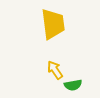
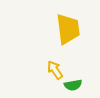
yellow trapezoid: moved 15 px right, 5 px down
